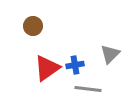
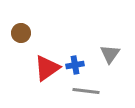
brown circle: moved 12 px left, 7 px down
gray triangle: rotated 10 degrees counterclockwise
gray line: moved 2 px left, 2 px down
